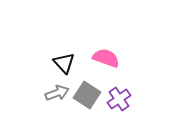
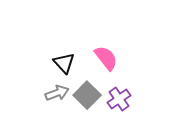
pink semicircle: rotated 32 degrees clockwise
gray square: rotated 12 degrees clockwise
